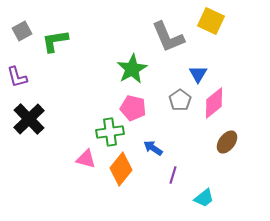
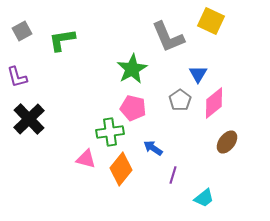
green L-shape: moved 7 px right, 1 px up
